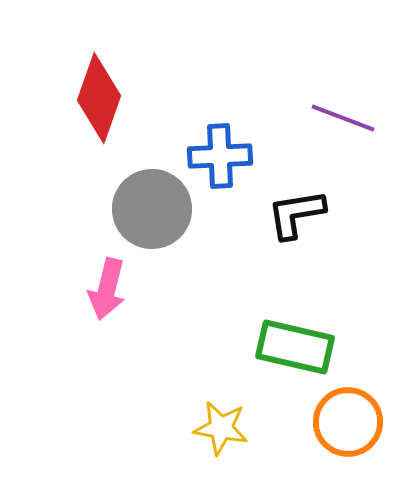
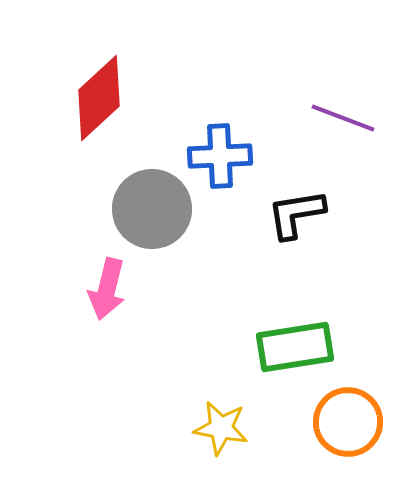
red diamond: rotated 28 degrees clockwise
green rectangle: rotated 22 degrees counterclockwise
